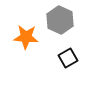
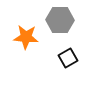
gray hexagon: rotated 24 degrees counterclockwise
